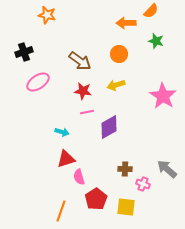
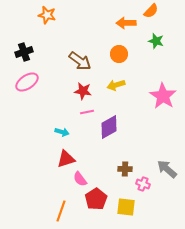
pink ellipse: moved 11 px left
pink semicircle: moved 1 px right, 2 px down; rotated 21 degrees counterclockwise
